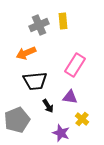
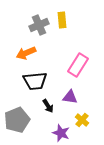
yellow rectangle: moved 1 px left, 1 px up
pink rectangle: moved 3 px right
yellow cross: moved 1 px down
